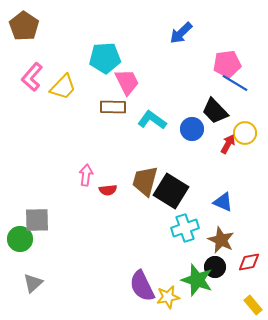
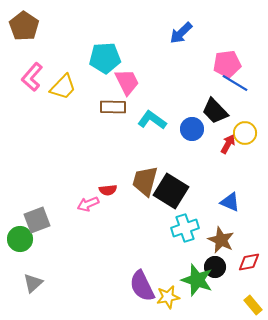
pink arrow: moved 2 px right, 29 px down; rotated 120 degrees counterclockwise
blue triangle: moved 7 px right
gray square: rotated 20 degrees counterclockwise
